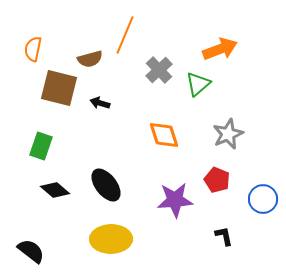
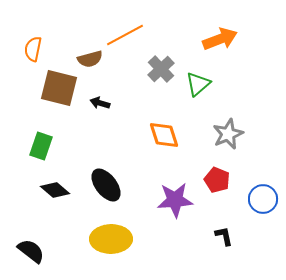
orange line: rotated 39 degrees clockwise
orange arrow: moved 10 px up
gray cross: moved 2 px right, 1 px up
